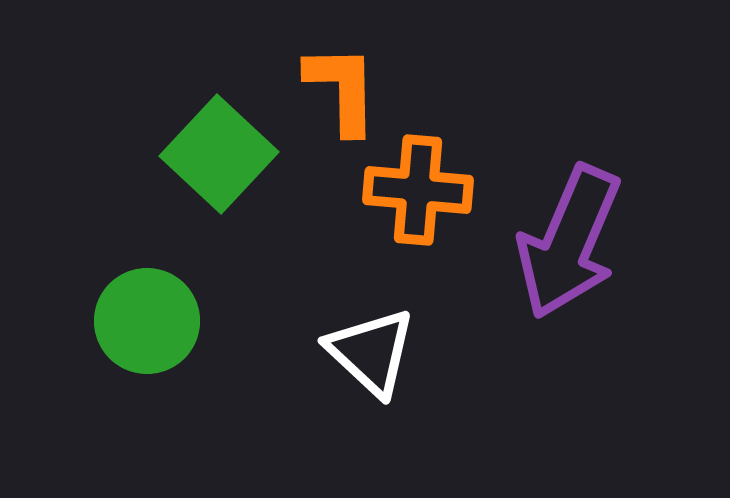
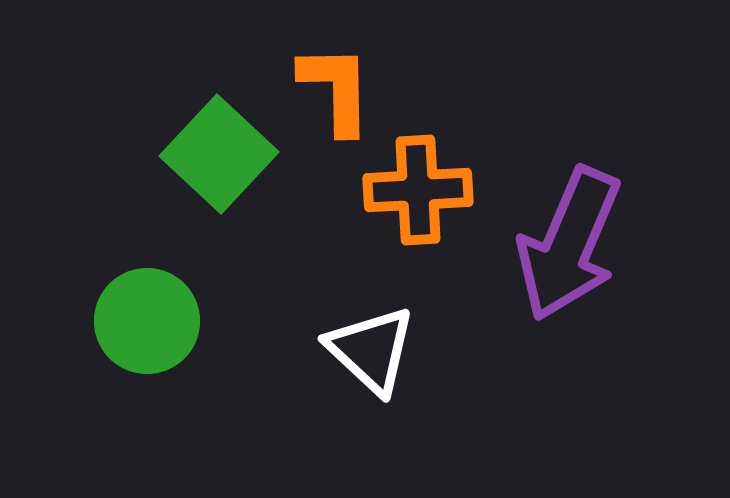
orange L-shape: moved 6 px left
orange cross: rotated 8 degrees counterclockwise
purple arrow: moved 2 px down
white triangle: moved 2 px up
